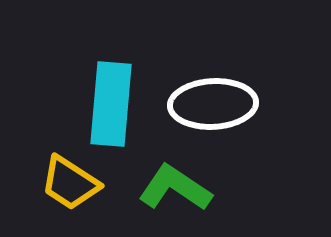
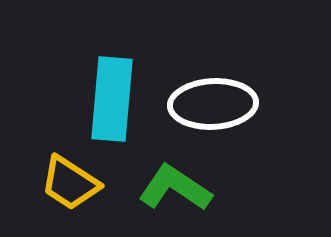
cyan rectangle: moved 1 px right, 5 px up
